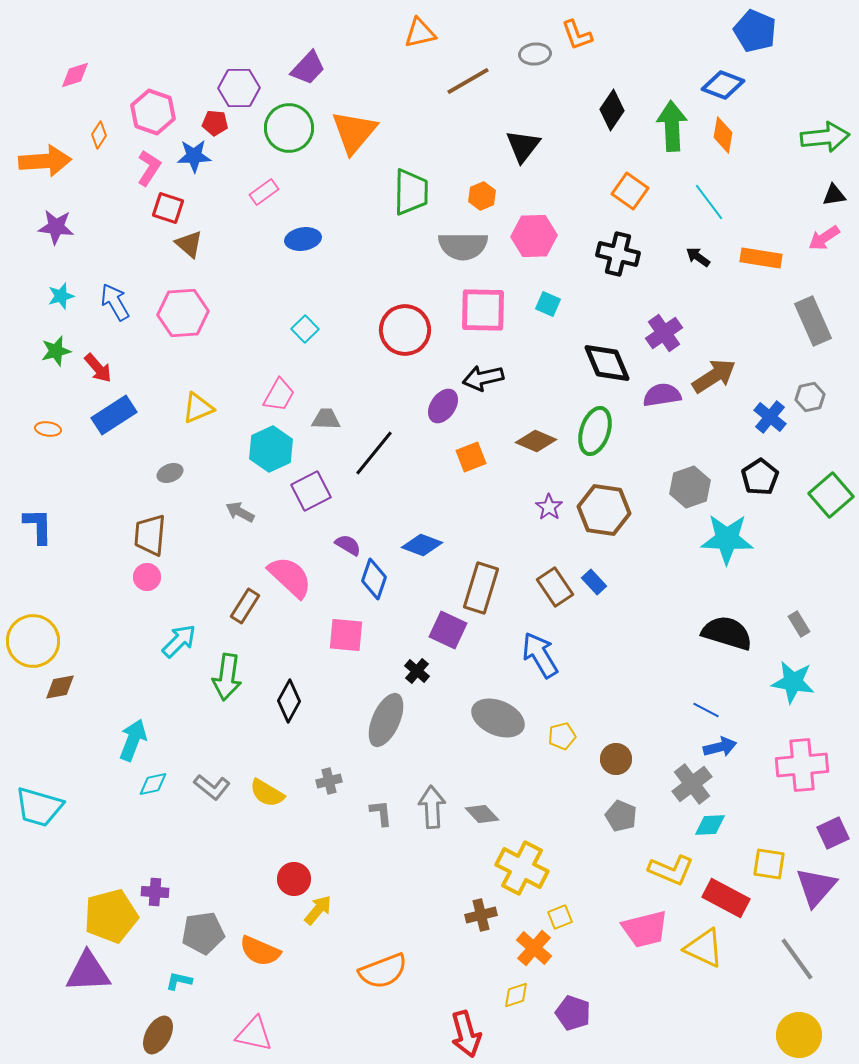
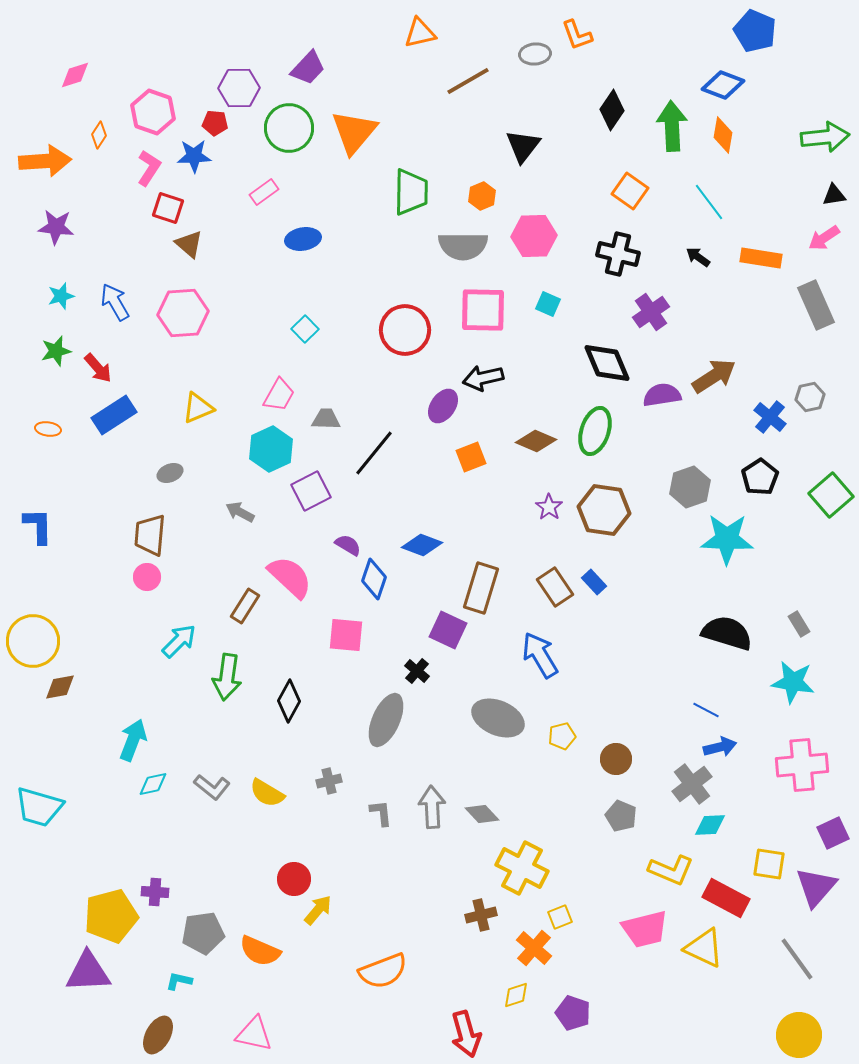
gray rectangle at (813, 321): moved 3 px right, 16 px up
purple cross at (664, 333): moved 13 px left, 21 px up
